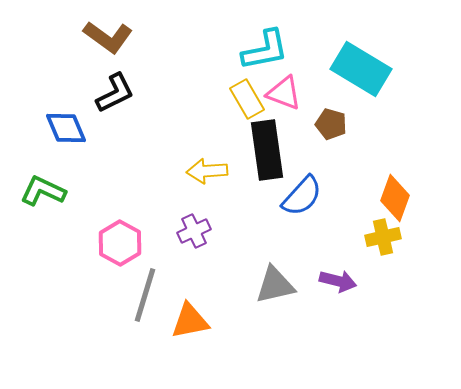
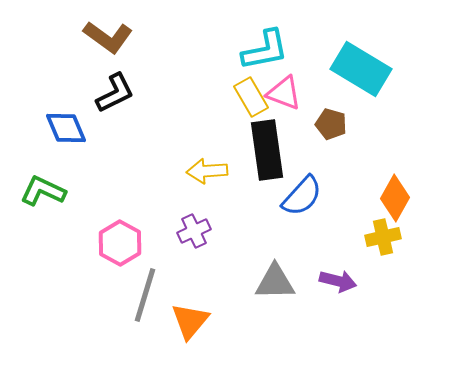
yellow rectangle: moved 4 px right, 2 px up
orange diamond: rotated 9 degrees clockwise
gray triangle: moved 3 px up; rotated 12 degrees clockwise
orange triangle: rotated 39 degrees counterclockwise
